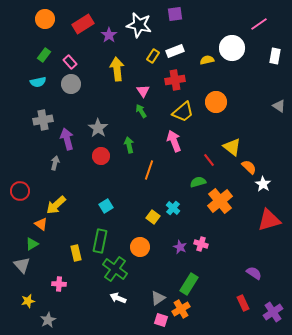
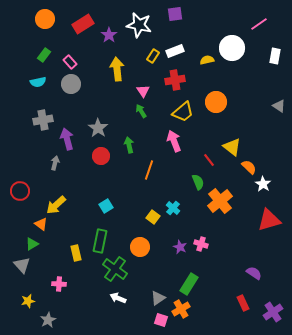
green semicircle at (198, 182): rotated 84 degrees clockwise
